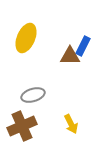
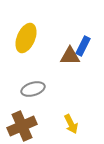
gray ellipse: moved 6 px up
